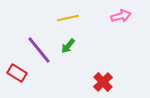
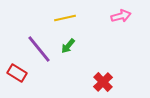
yellow line: moved 3 px left
purple line: moved 1 px up
